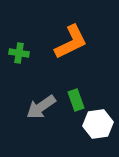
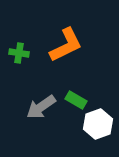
orange L-shape: moved 5 px left, 3 px down
green rectangle: rotated 40 degrees counterclockwise
white hexagon: rotated 12 degrees counterclockwise
